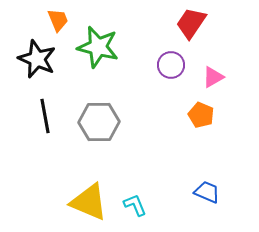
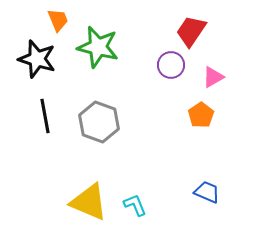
red trapezoid: moved 8 px down
black star: rotated 6 degrees counterclockwise
orange pentagon: rotated 15 degrees clockwise
gray hexagon: rotated 21 degrees clockwise
